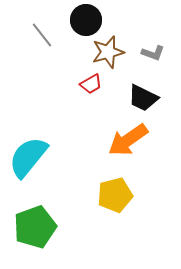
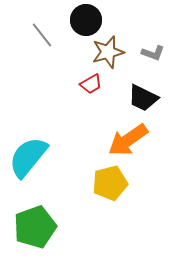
yellow pentagon: moved 5 px left, 12 px up
